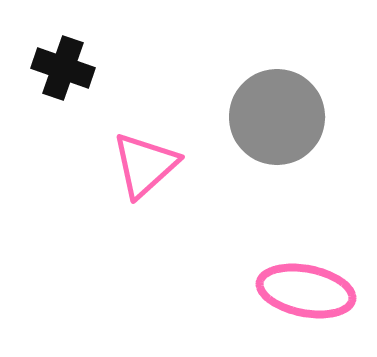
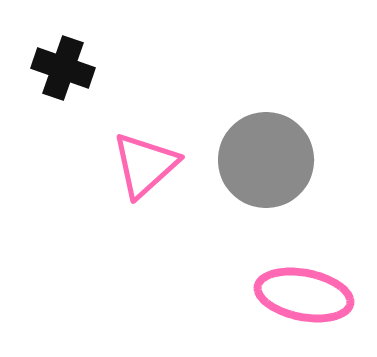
gray circle: moved 11 px left, 43 px down
pink ellipse: moved 2 px left, 4 px down
